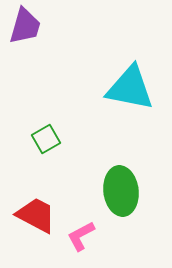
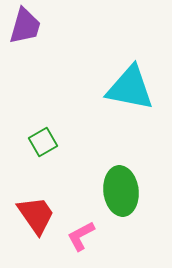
green square: moved 3 px left, 3 px down
red trapezoid: rotated 27 degrees clockwise
